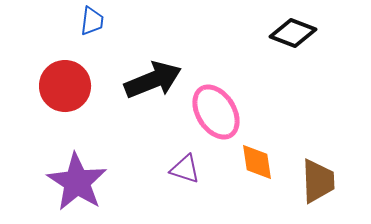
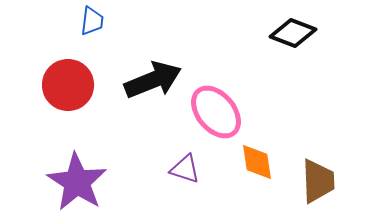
red circle: moved 3 px right, 1 px up
pink ellipse: rotated 8 degrees counterclockwise
